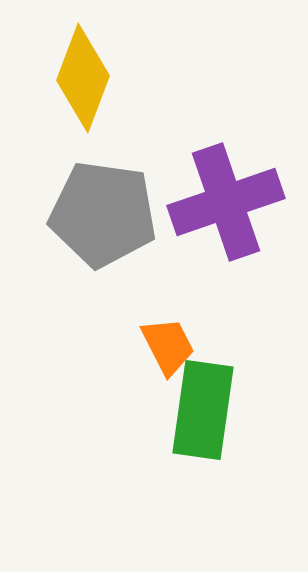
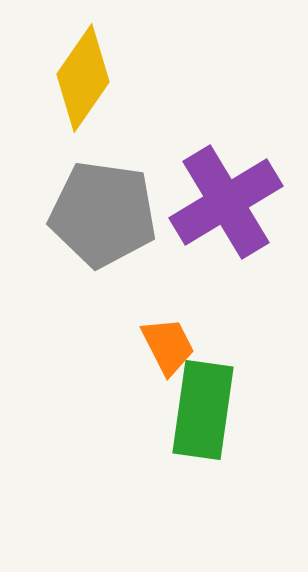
yellow diamond: rotated 14 degrees clockwise
purple cross: rotated 12 degrees counterclockwise
